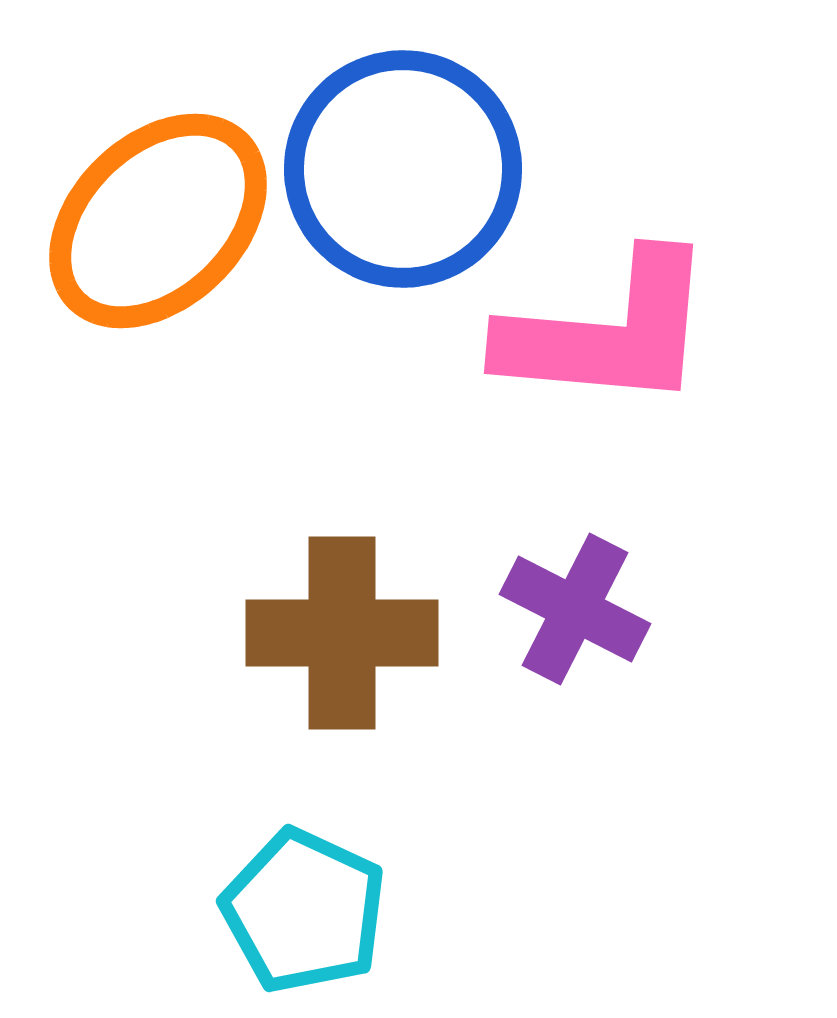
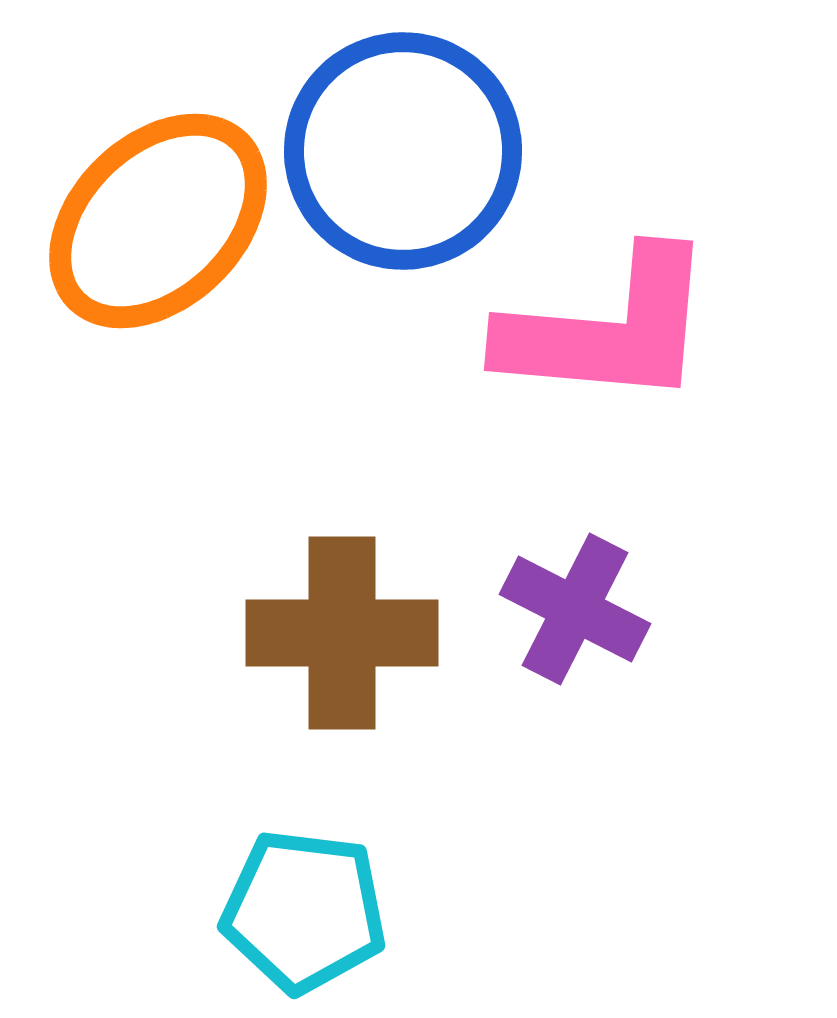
blue circle: moved 18 px up
pink L-shape: moved 3 px up
cyan pentagon: rotated 18 degrees counterclockwise
